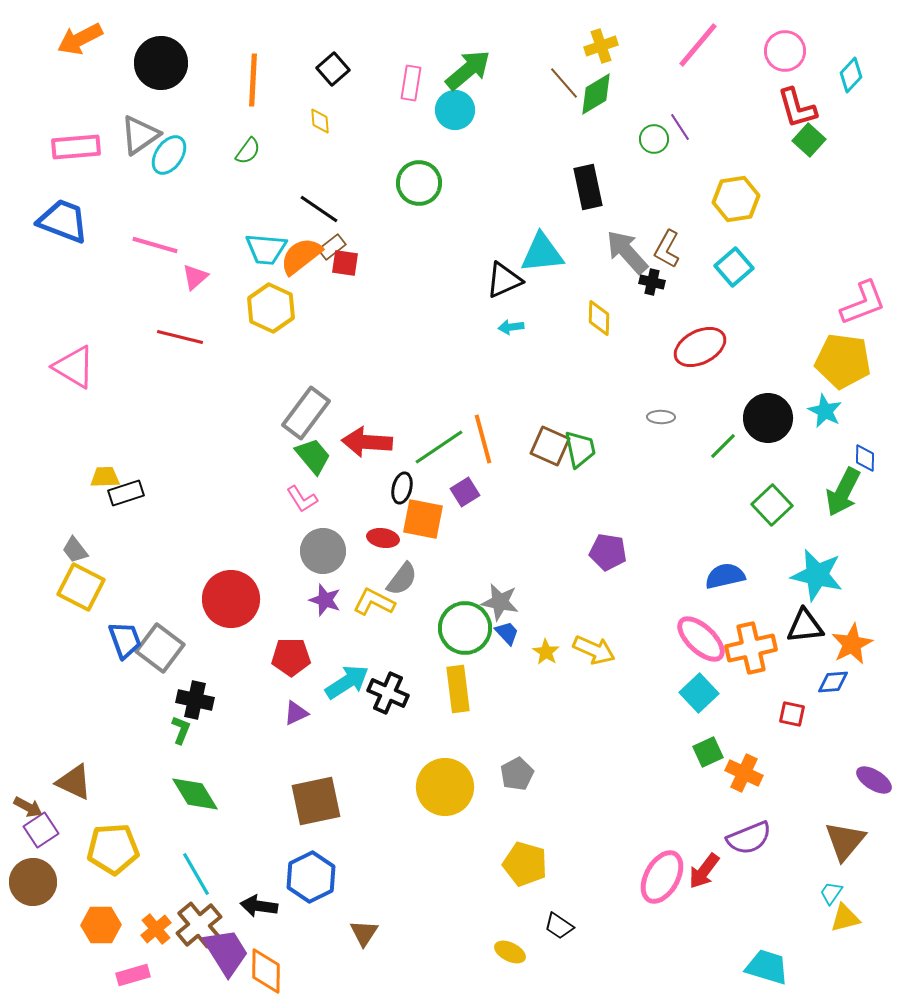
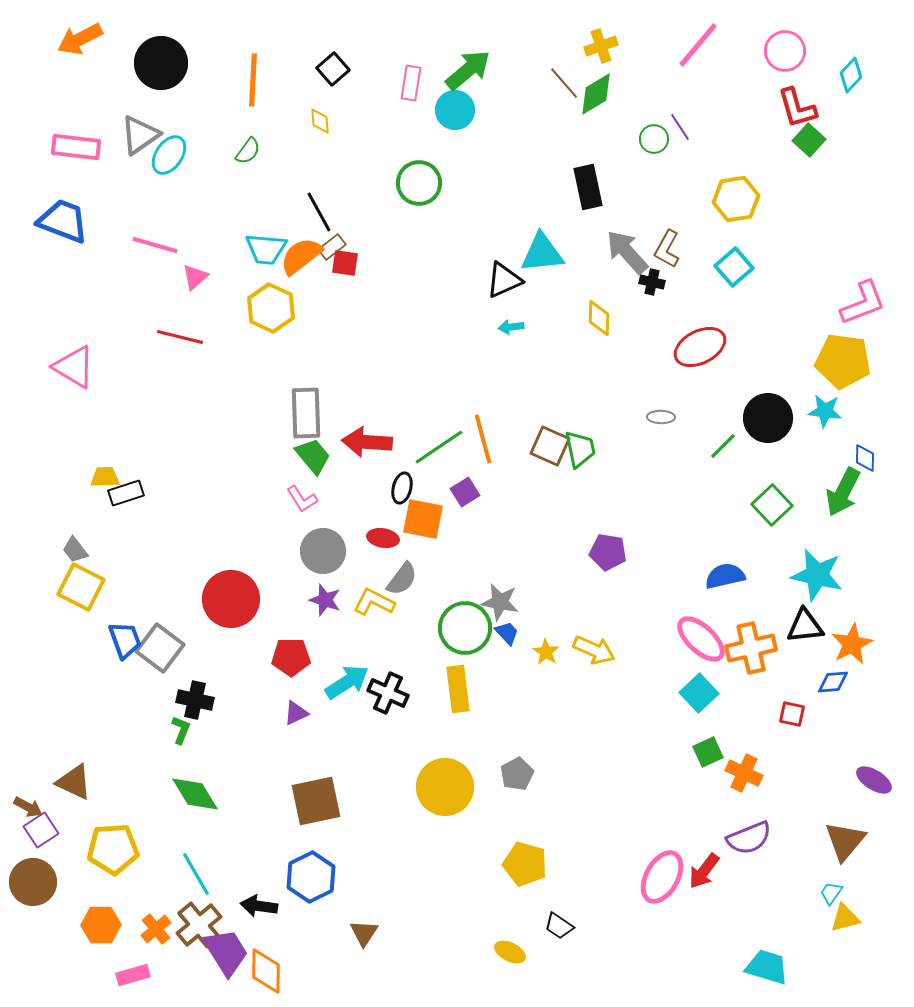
pink rectangle at (76, 147): rotated 12 degrees clockwise
black line at (319, 209): moved 3 px down; rotated 27 degrees clockwise
cyan star at (825, 411): rotated 20 degrees counterclockwise
gray rectangle at (306, 413): rotated 39 degrees counterclockwise
